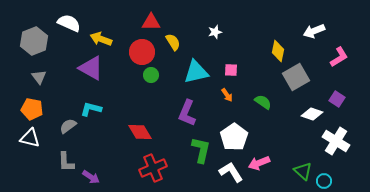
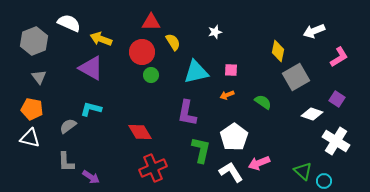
orange arrow: rotated 104 degrees clockwise
purple L-shape: rotated 12 degrees counterclockwise
